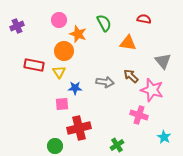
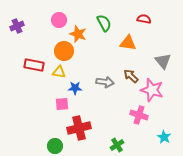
yellow triangle: rotated 48 degrees counterclockwise
